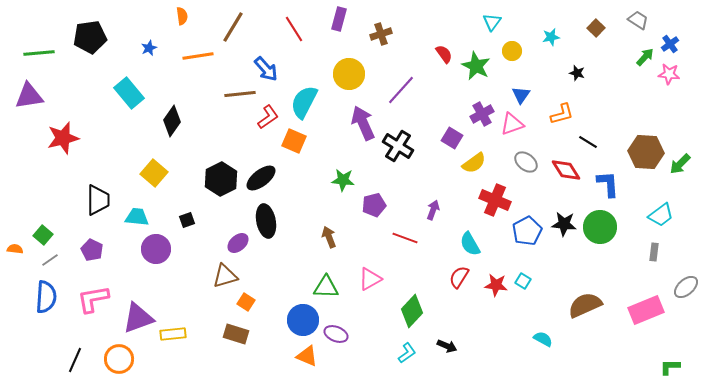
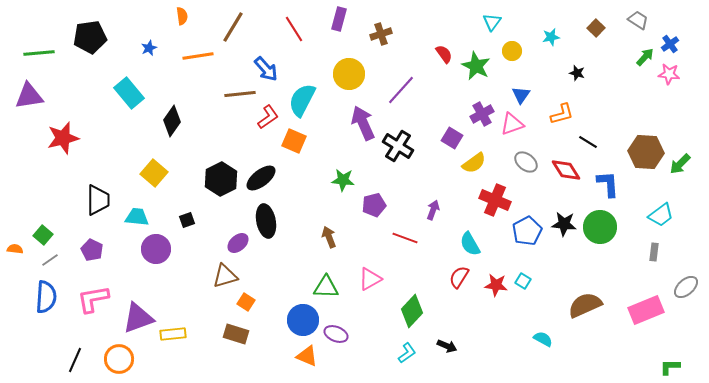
cyan semicircle at (304, 102): moved 2 px left, 2 px up
